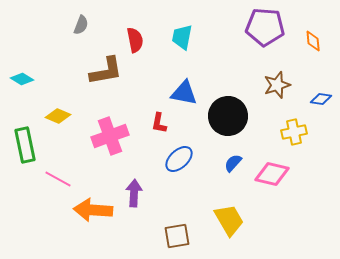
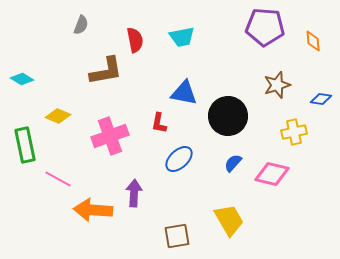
cyan trapezoid: rotated 112 degrees counterclockwise
